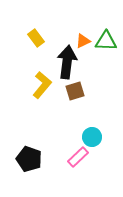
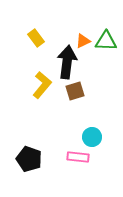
pink rectangle: rotated 50 degrees clockwise
